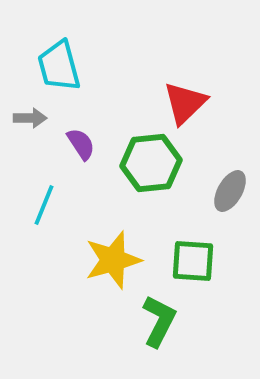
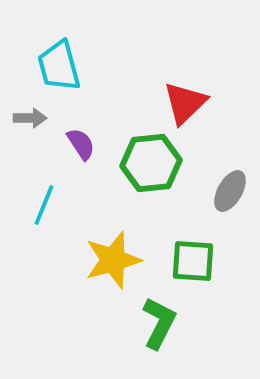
green L-shape: moved 2 px down
